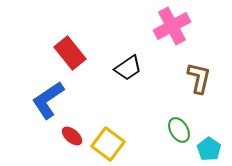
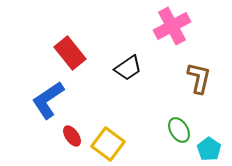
red ellipse: rotated 15 degrees clockwise
